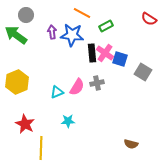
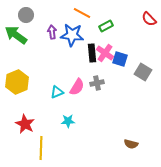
red semicircle: rotated 14 degrees clockwise
